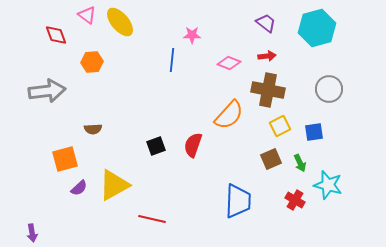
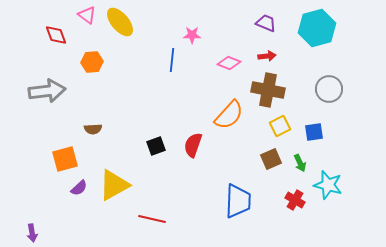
purple trapezoid: rotated 15 degrees counterclockwise
